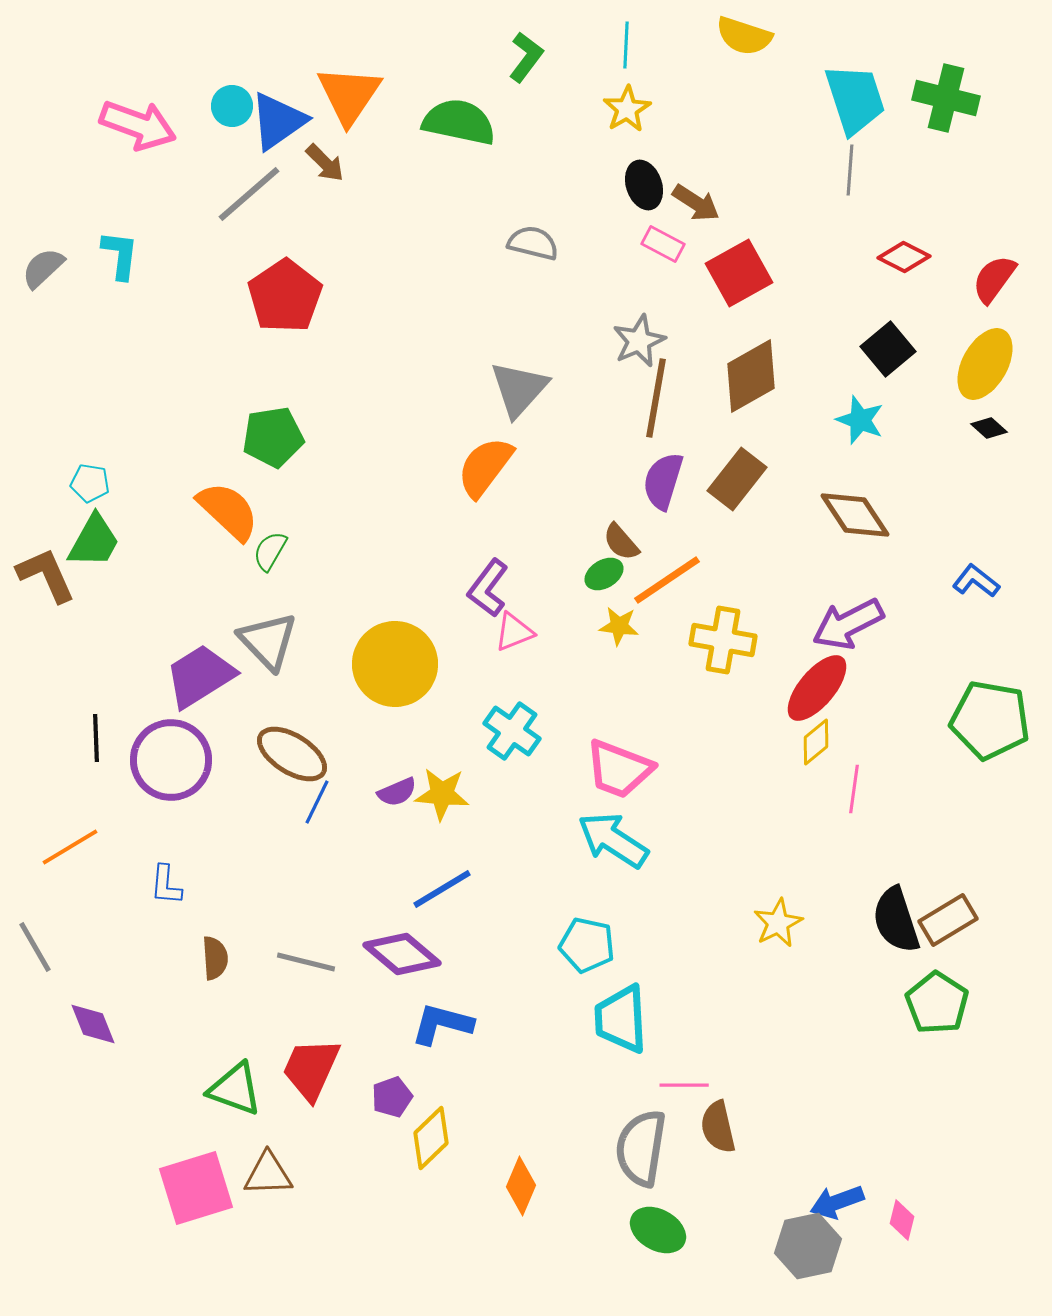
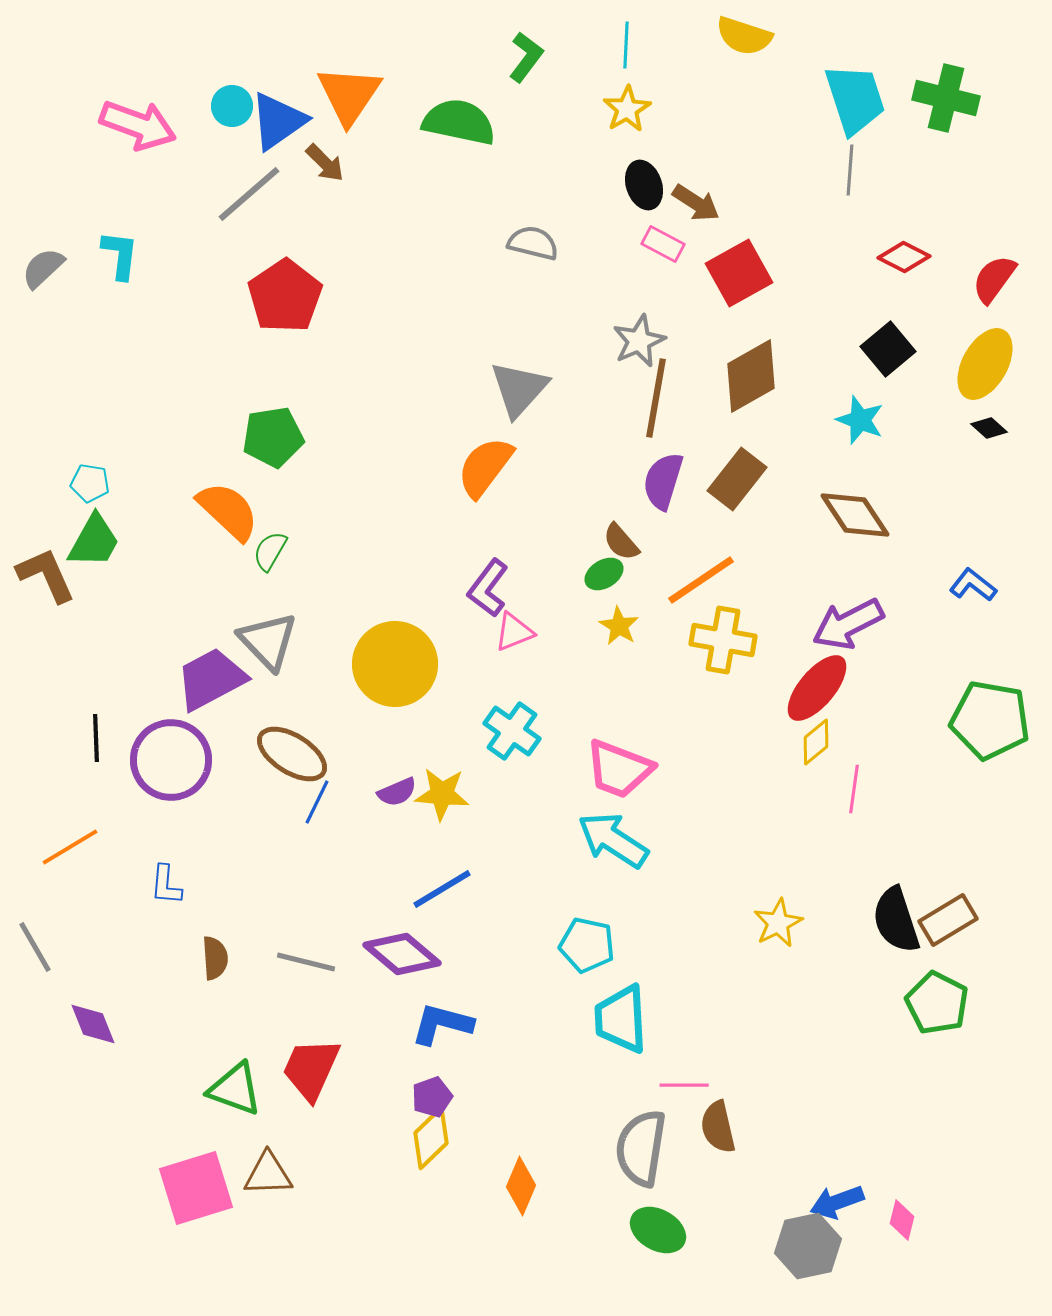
orange line at (667, 580): moved 34 px right
blue L-shape at (976, 581): moved 3 px left, 4 px down
yellow star at (619, 626): rotated 24 degrees clockwise
purple trapezoid at (200, 676): moved 11 px right, 3 px down; rotated 4 degrees clockwise
green pentagon at (937, 1003): rotated 6 degrees counterclockwise
purple pentagon at (392, 1097): moved 40 px right
